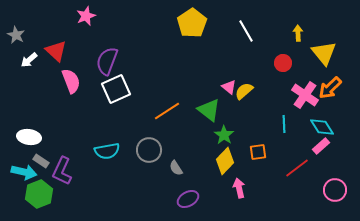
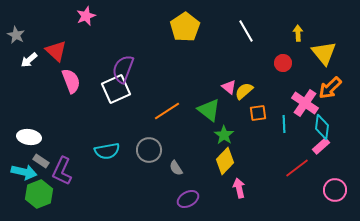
yellow pentagon: moved 7 px left, 4 px down
purple semicircle: moved 16 px right, 8 px down
pink cross: moved 8 px down
cyan diamond: rotated 40 degrees clockwise
orange square: moved 39 px up
